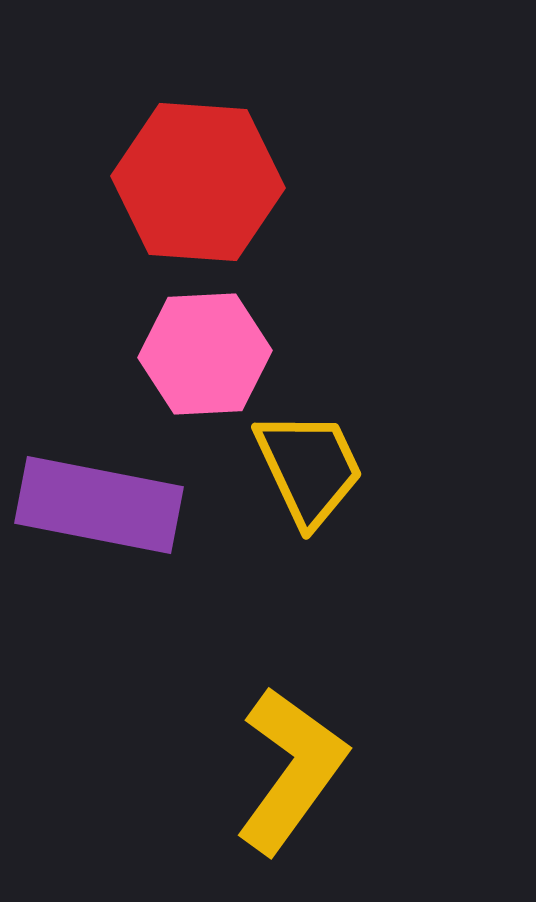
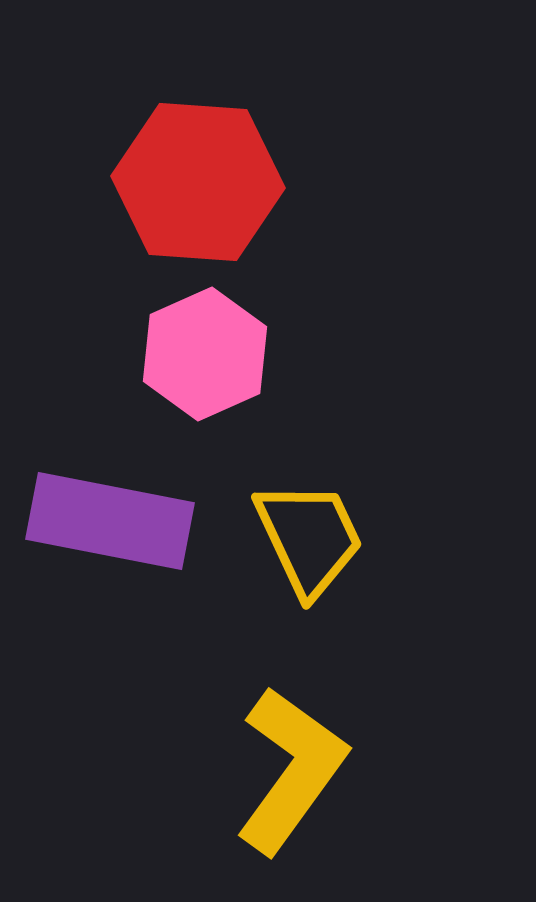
pink hexagon: rotated 21 degrees counterclockwise
yellow trapezoid: moved 70 px down
purple rectangle: moved 11 px right, 16 px down
